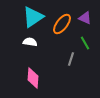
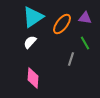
purple triangle: rotated 16 degrees counterclockwise
white semicircle: rotated 56 degrees counterclockwise
